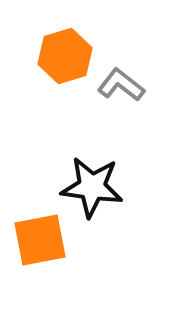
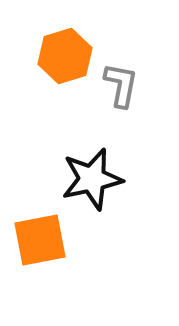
gray L-shape: rotated 63 degrees clockwise
black star: moved 8 px up; rotated 20 degrees counterclockwise
